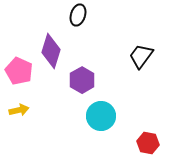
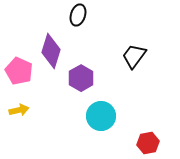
black trapezoid: moved 7 px left
purple hexagon: moved 1 px left, 2 px up
red hexagon: rotated 20 degrees counterclockwise
